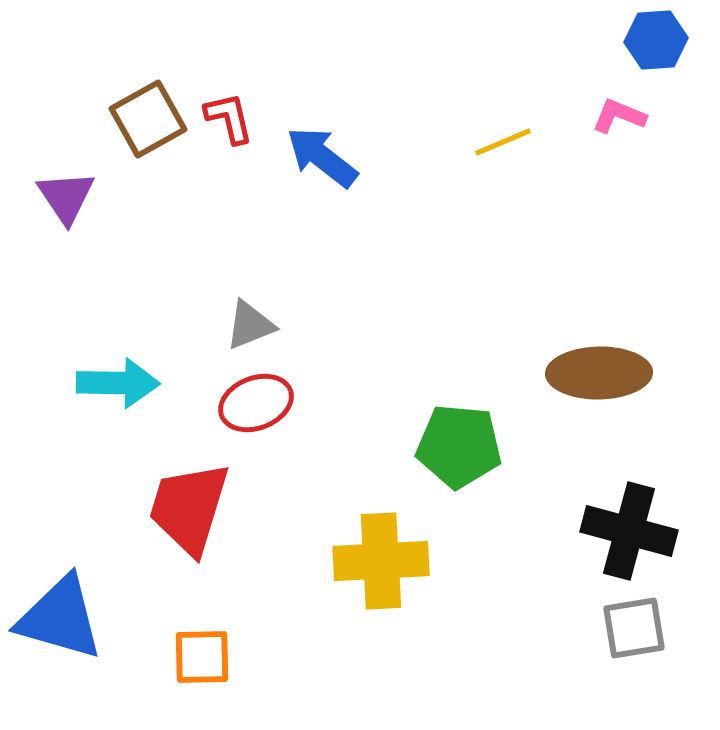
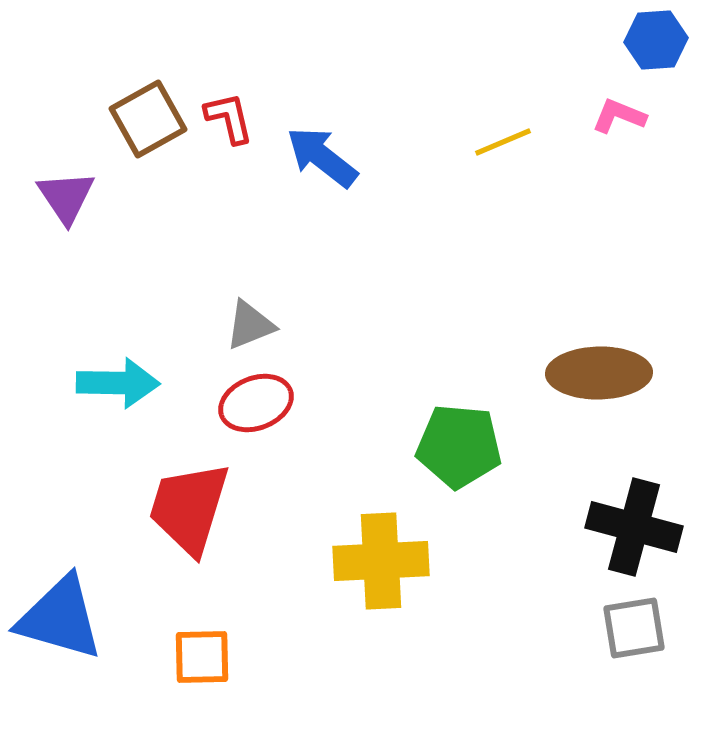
black cross: moved 5 px right, 4 px up
